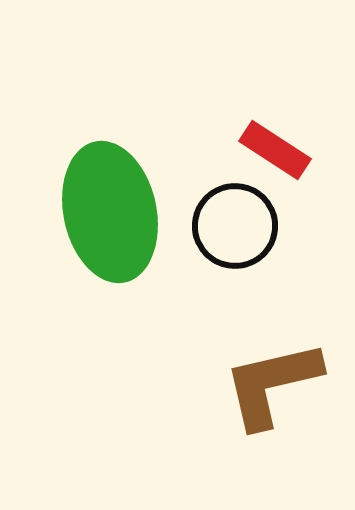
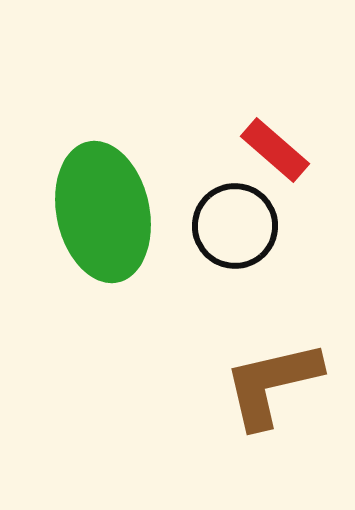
red rectangle: rotated 8 degrees clockwise
green ellipse: moved 7 px left
